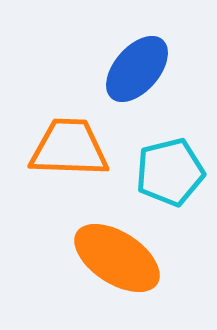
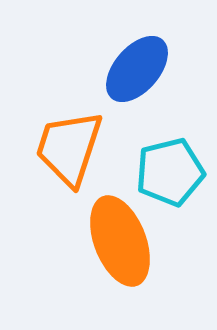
orange trapezoid: rotated 74 degrees counterclockwise
orange ellipse: moved 3 px right, 17 px up; rotated 36 degrees clockwise
